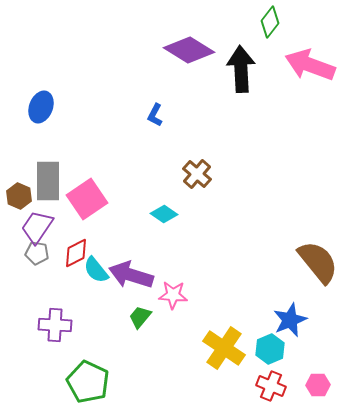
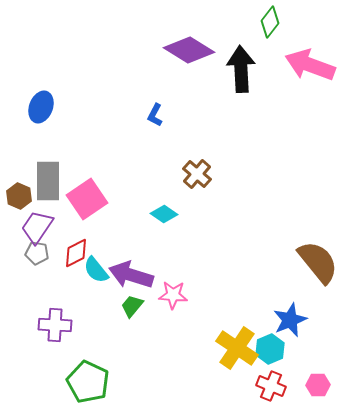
green trapezoid: moved 8 px left, 11 px up
yellow cross: moved 13 px right
